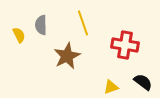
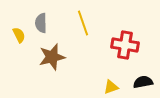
gray semicircle: moved 2 px up
brown star: moved 15 px left, 1 px down; rotated 12 degrees clockwise
black semicircle: rotated 48 degrees counterclockwise
